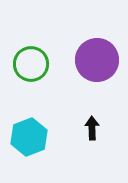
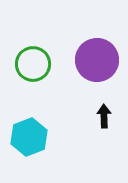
green circle: moved 2 px right
black arrow: moved 12 px right, 12 px up
